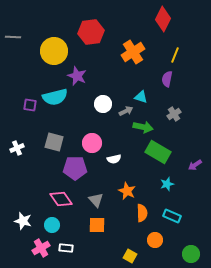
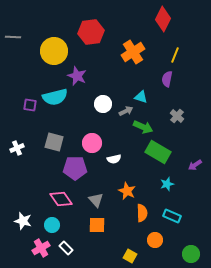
gray cross: moved 3 px right, 2 px down; rotated 16 degrees counterclockwise
green arrow: rotated 12 degrees clockwise
white rectangle: rotated 40 degrees clockwise
